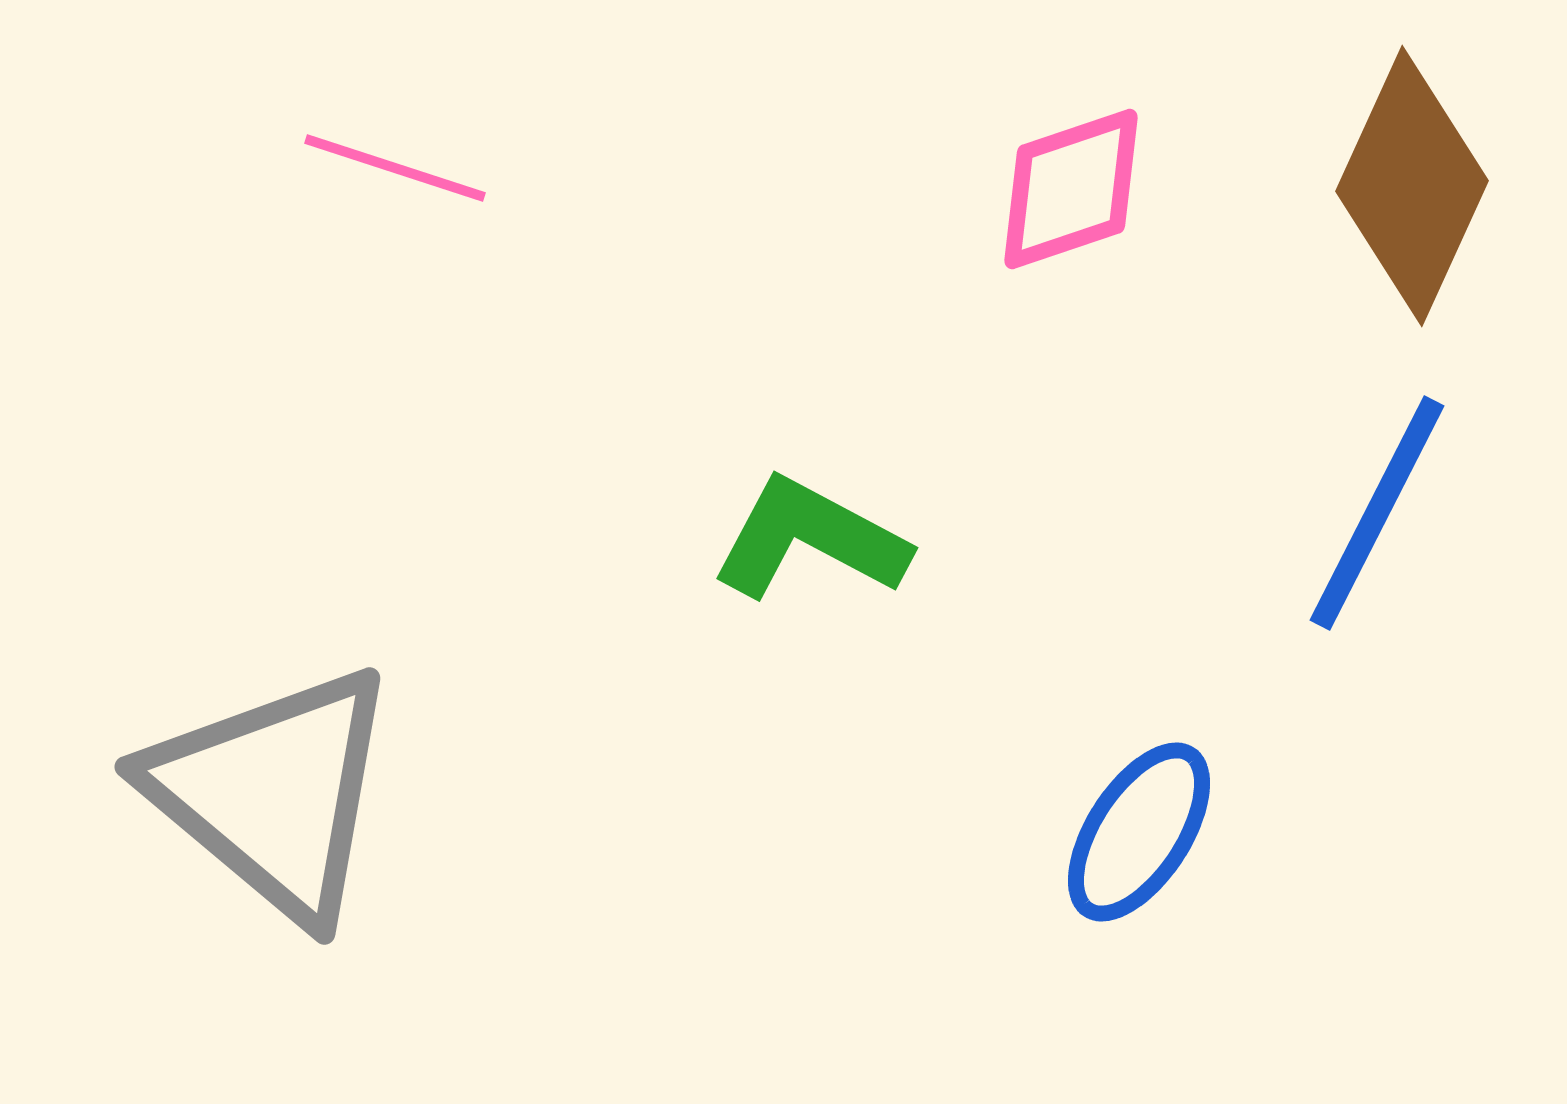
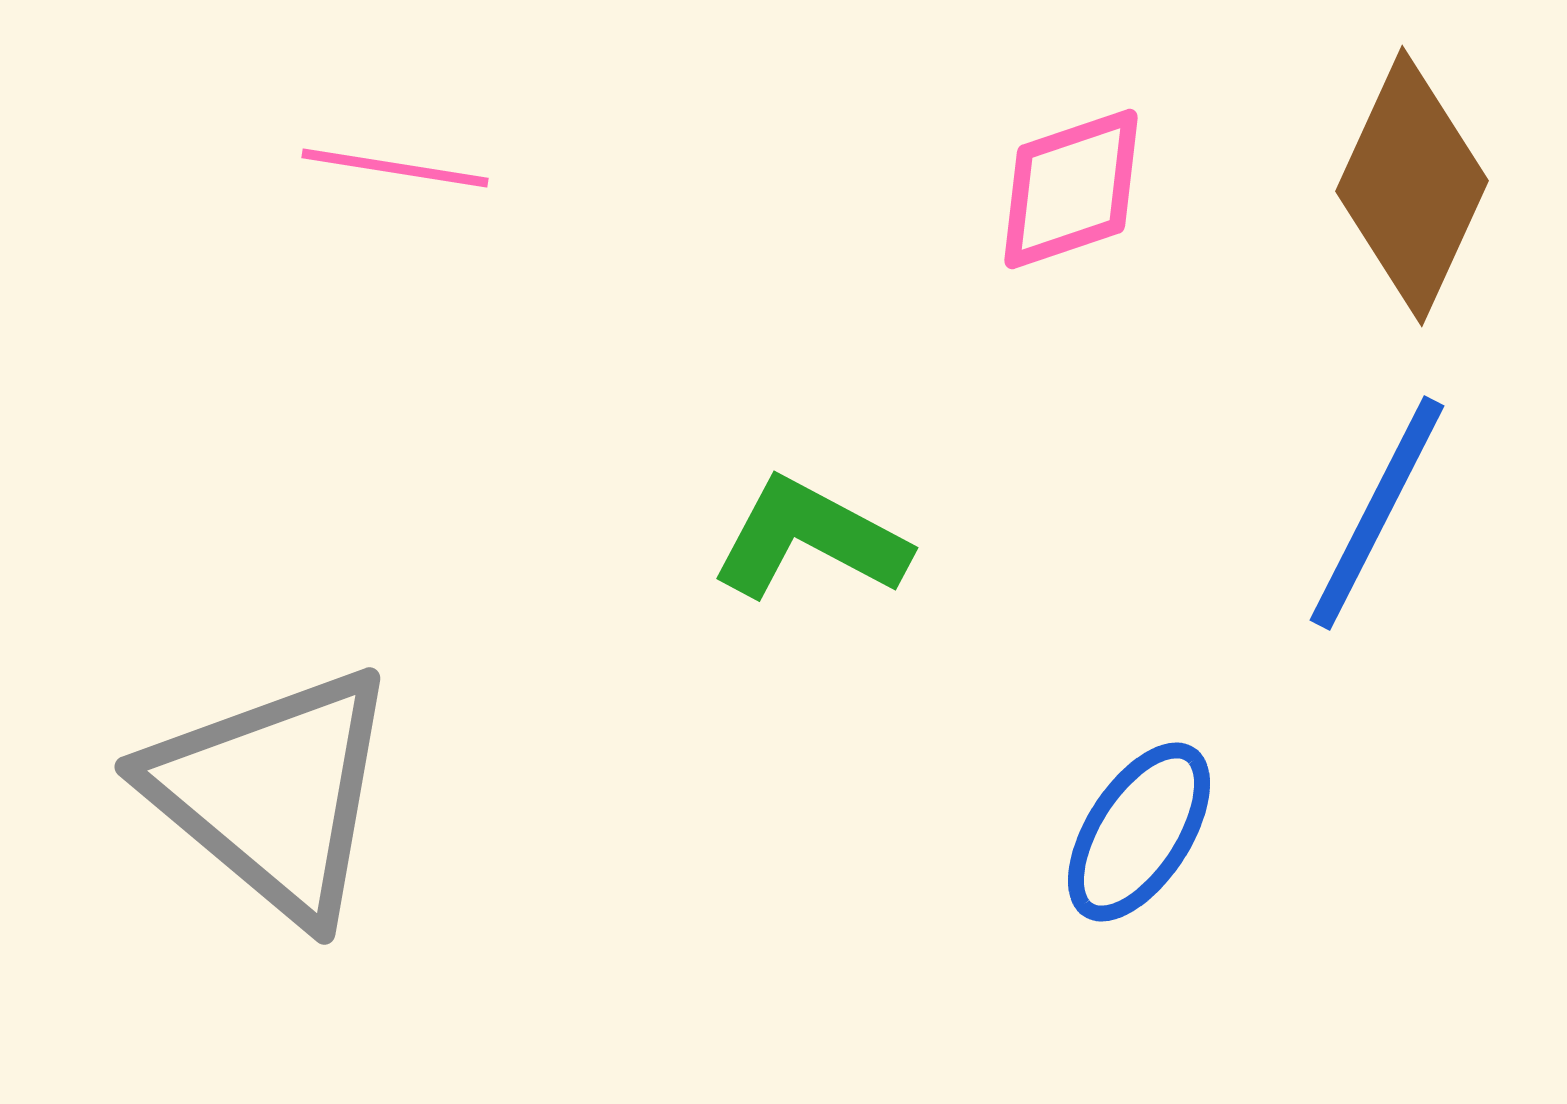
pink line: rotated 9 degrees counterclockwise
